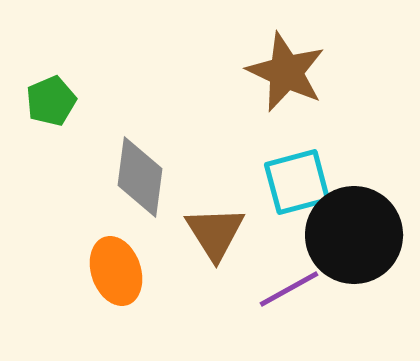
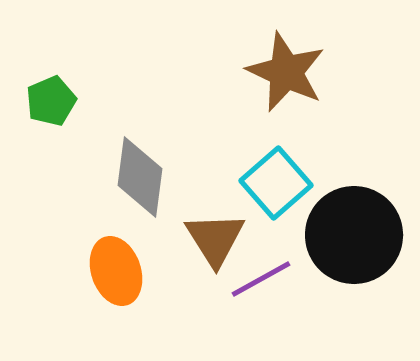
cyan square: moved 21 px left, 1 px down; rotated 26 degrees counterclockwise
brown triangle: moved 6 px down
purple line: moved 28 px left, 10 px up
